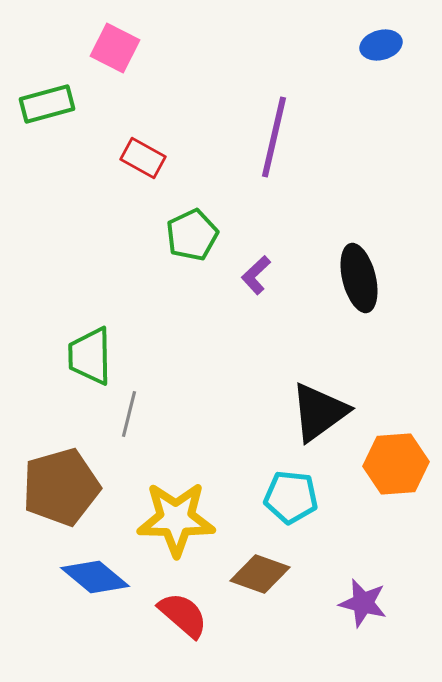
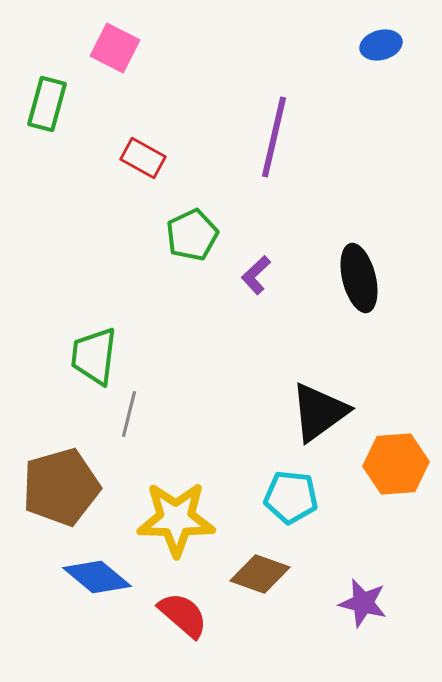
green rectangle: rotated 60 degrees counterclockwise
green trapezoid: moved 4 px right; rotated 8 degrees clockwise
blue diamond: moved 2 px right
